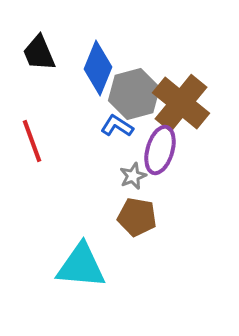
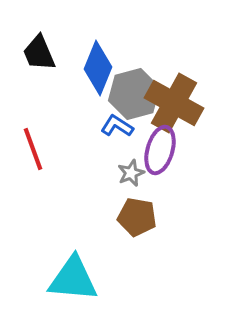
brown cross: moved 7 px left; rotated 10 degrees counterclockwise
red line: moved 1 px right, 8 px down
gray star: moved 2 px left, 3 px up
cyan triangle: moved 8 px left, 13 px down
